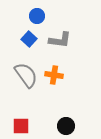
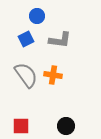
blue square: moved 3 px left; rotated 21 degrees clockwise
orange cross: moved 1 px left
